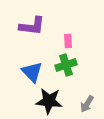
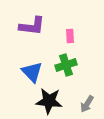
pink rectangle: moved 2 px right, 5 px up
